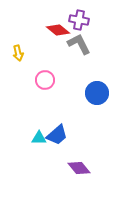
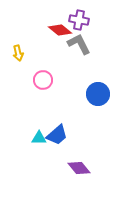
red diamond: moved 2 px right
pink circle: moved 2 px left
blue circle: moved 1 px right, 1 px down
